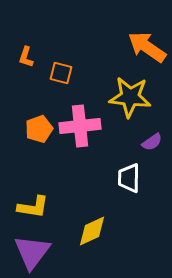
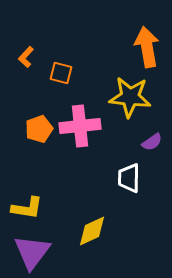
orange arrow: rotated 45 degrees clockwise
orange L-shape: rotated 25 degrees clockwise
yellow L-shape: moved 6 px left, 1 px down
